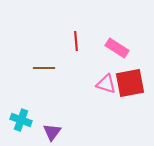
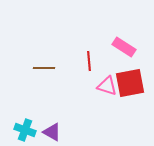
red line: moved 13 px right, 20 px down
pink rectangle: moved 7 px right, 1 px up
pink triangle: moved 1 px right, 2 px down
cyan cross: moved 4 px right, 10 px down
purple triangle: rotated 36 degrees counterclockwise
